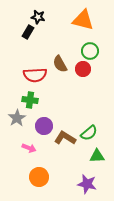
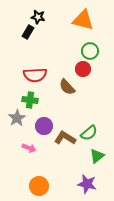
brown semicircle: moved 7 px right, 23 px down; rotated 12 degrees counterclockwise
green triangle: rotated 35 degrees counterclockwise
orange circle: moved 9 px down
